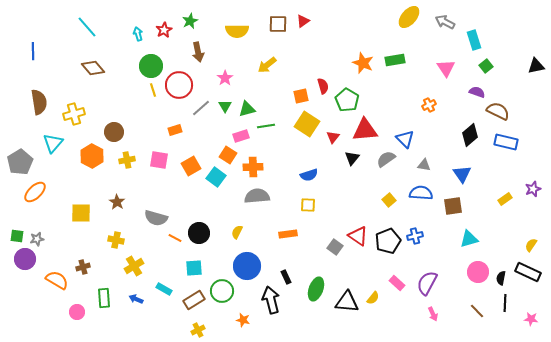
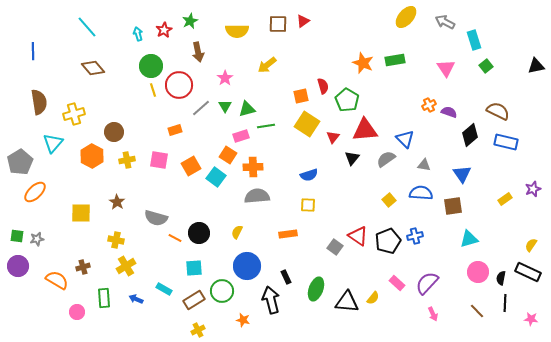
yellow ellipse at (409, 17): moved 3 px left
purple semicircle at (477, 92): moved 28 px left, 20 px down
purple circle at (25, 259): moved 7 px left, 7 px down
yellow cross at (134, 266): moved 8 px left
purple semicircle at (427, 283): rotated 15 degrees clockwise
